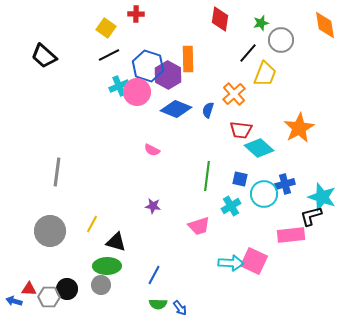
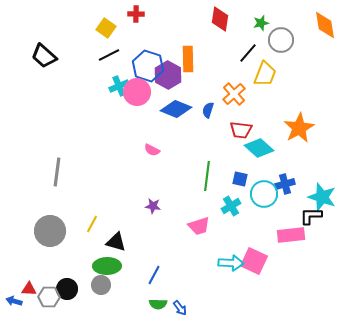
black L-shape at (311, 216): rotated 15 degrees clockwise
